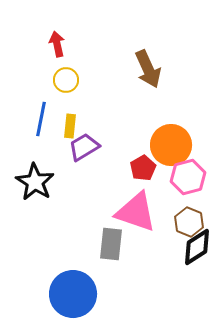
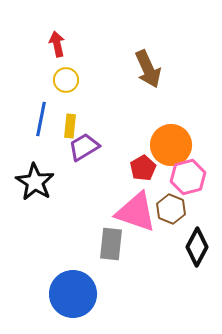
brown hexagon: moved 18 px left, 13 px up
black diamond: rotated 30 degrees counterclockwise
